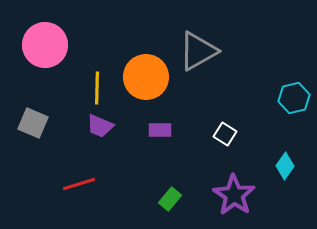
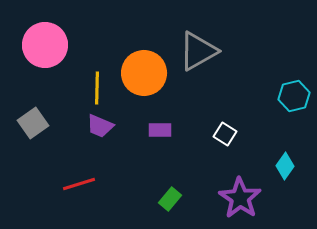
orange circle: moved 2 px left, 4 px up
cyan hexagon: moved 2 px up
gray square: rotated 32 degrees clockwise
purple star: moved 6 px right, 3 px down
